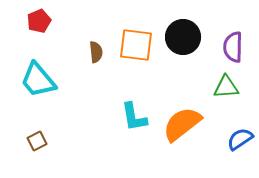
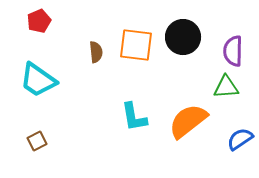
purple semicircle: moved 4 px down
cyan trapezoid: rotated 15 degrees counterclockwise
orange semicircle: moved 6 px right, 3 px up
